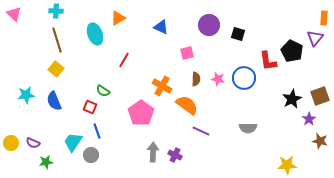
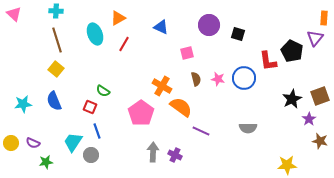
red line: moved 16 px up
brown semicircle: rotated 16 degrees counterclockwise
cyan star: moved 3 px left, 9 px down
orange semicircle: moved 6 px left, 2 px down
